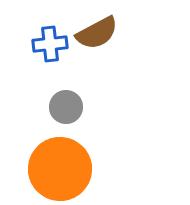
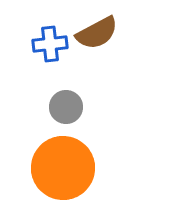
orange circle: moved 3 px right, 1 px up
